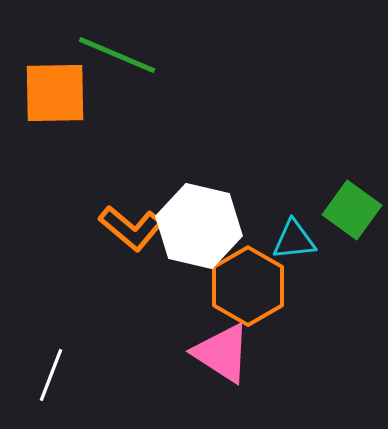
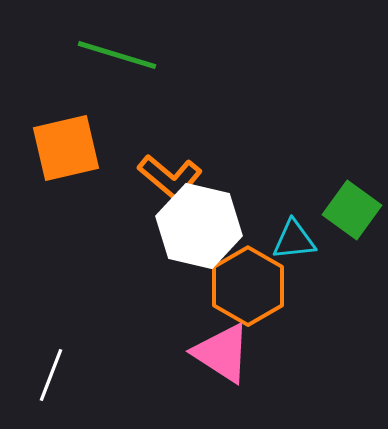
green line: rotated 6 degrees counterclockwise
orange square: moved 11 px right, 55 px down; rotated 12 degrees counterclockwise
orange L-shape: moved 39 px right, 51 px up
